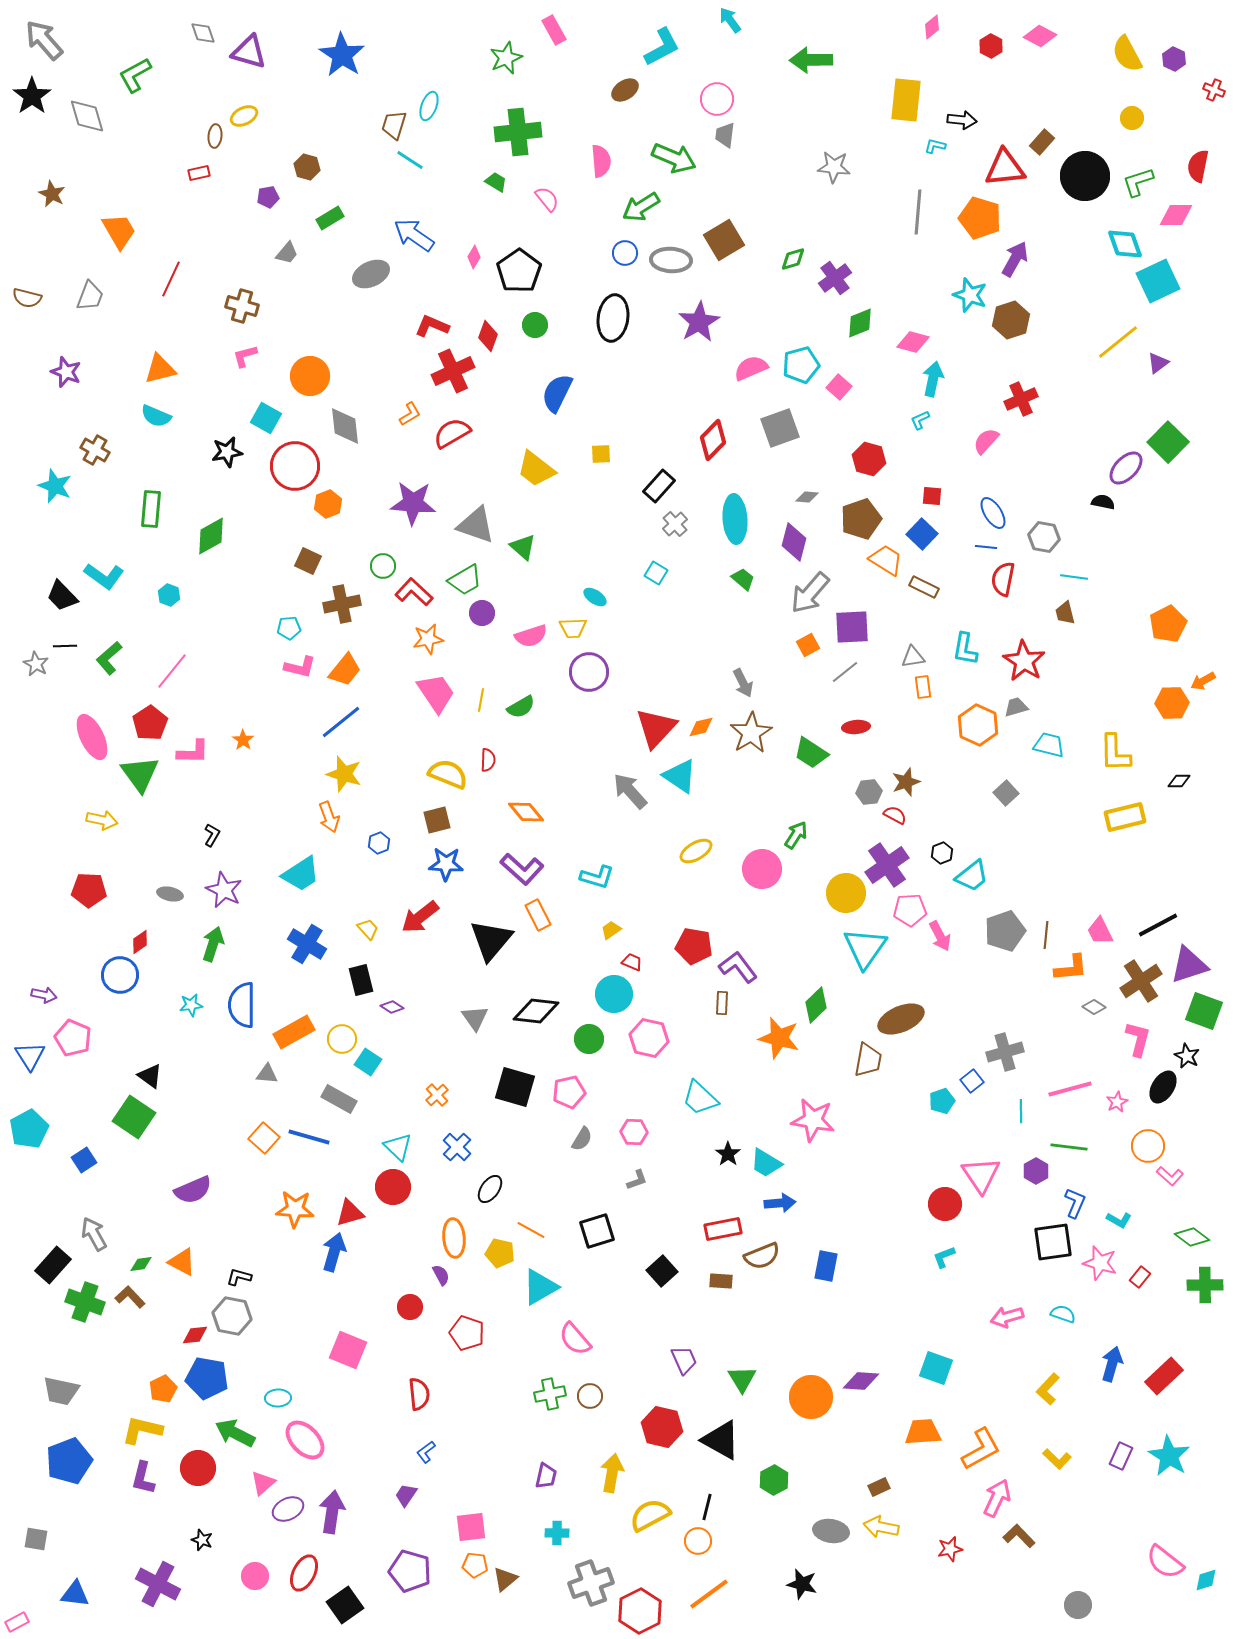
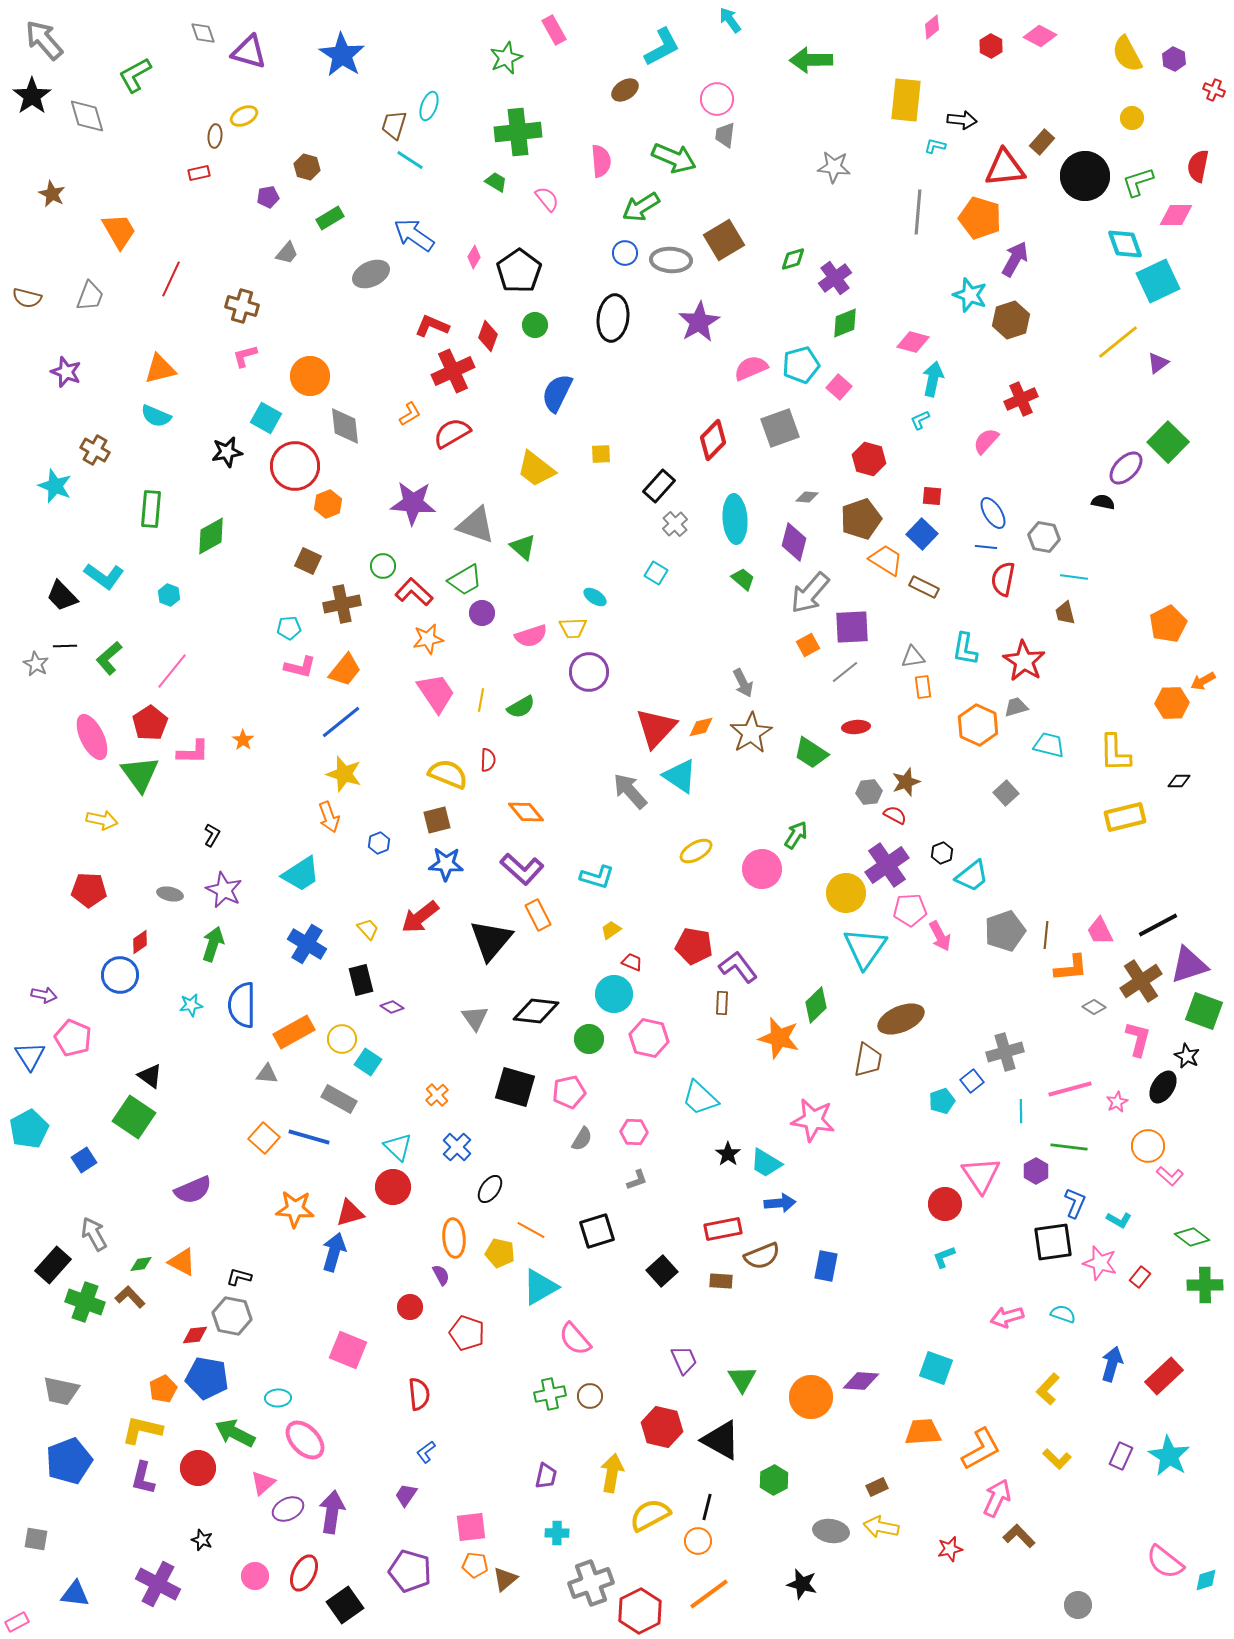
green diamond at (860, 323): moved 15 px left
brown rectangle at (879, 1487): moved 2 px left
